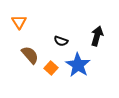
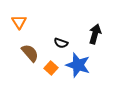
black arrow: moved 2 px left, 2 px up
black semicircle: moved 2 px down
brown semicircle: moved 2 px up
blue star: rotated 15 degrees counterclockwise
